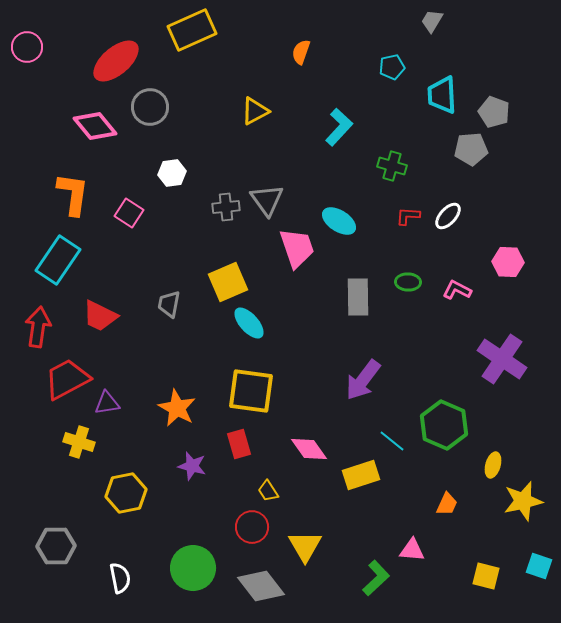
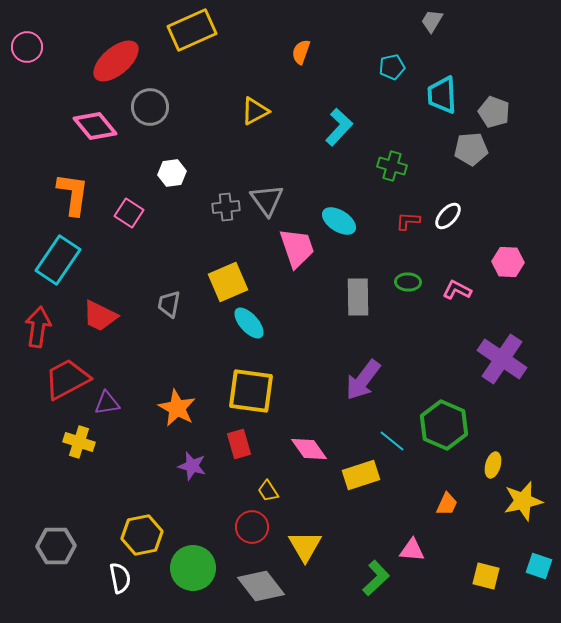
red L-shape at (408, 216): moved 5 px down
yellow hexagon at (126, 493): moved 16 px right, 42 px down
